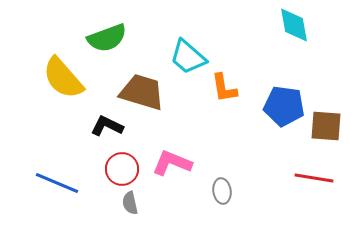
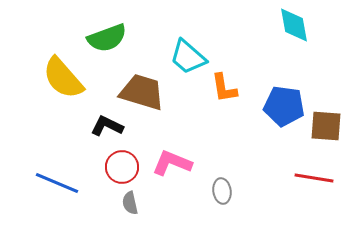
red circle: moved 2 px up
